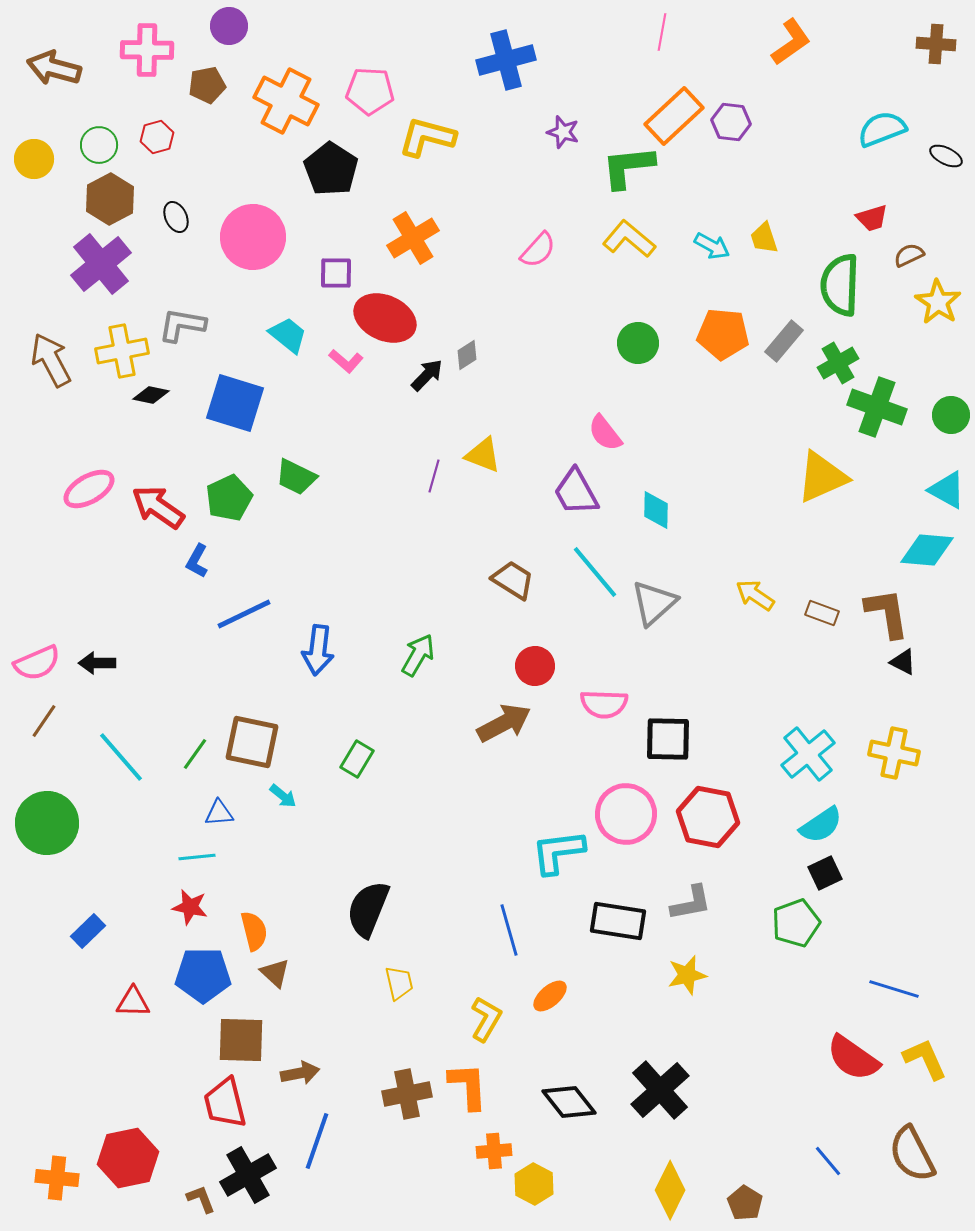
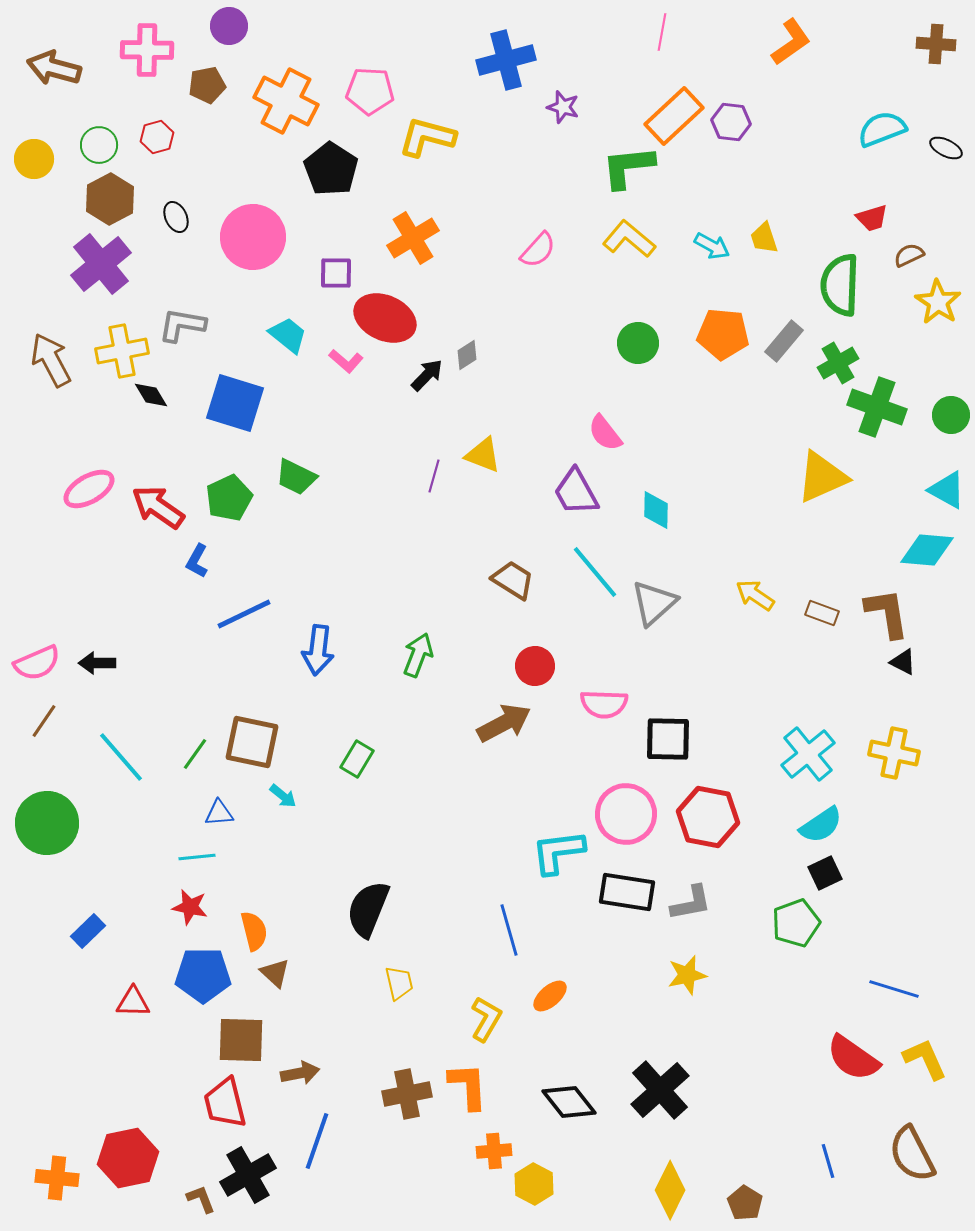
purple star at (563, 132): moved 25 px up
black ellipse at (946, 156): moved 8 px up
black diamond at (151, 395): rotated 48 degrees clockwise
green arrow at (418, 655): rotated 9 degrees counterclockwise
black rectangle at (618, 921): moved 9 px right, 29 px up
blue line at (828, 1161): rotated 24 degrees clockwise
